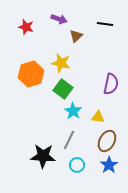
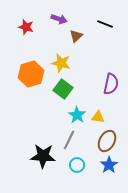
black line: rotated 14 degrees clockwise
cyan star: moved 4 px right, 4 px down
